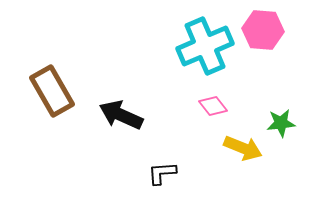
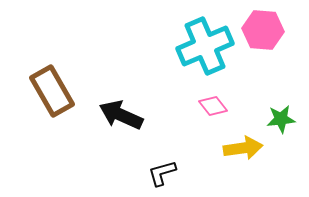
green star: moved 4 px up
yellow arrow: rotated 30 degrees counterclockwise
black L-shape: rotated 12 degrees counterclockwise
